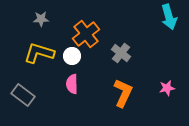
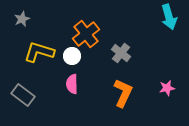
gray star: moved 19 px left; rotated 21 degrees counterclockwise
yellow L-shape: moved 1 px up
